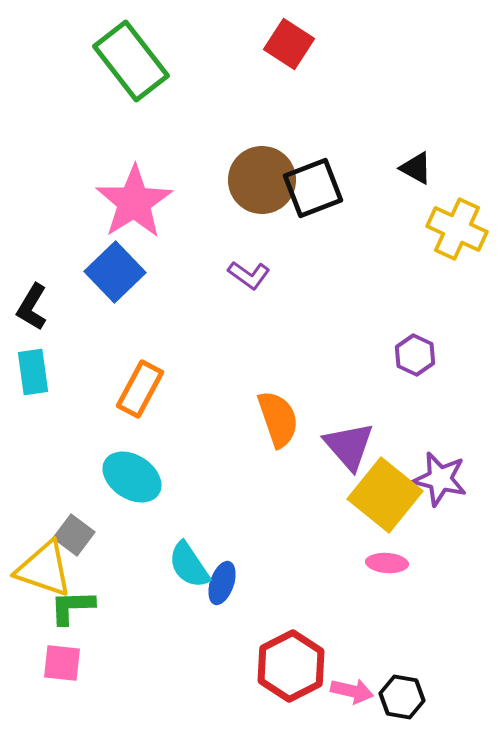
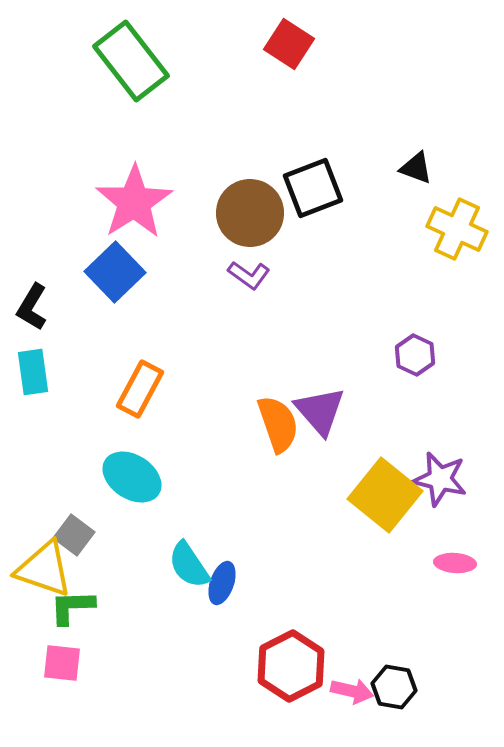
black triangle: rotated 9 degrees counterclockwise
brown circle: moved 12 px left, 33 px down
orange semicircle: moved 5 px down
purple triangle: moved 29 px left, 35 px up
pink ellipse: moved 68 px right
black hexagon: moved 8 px left, 10 px up
